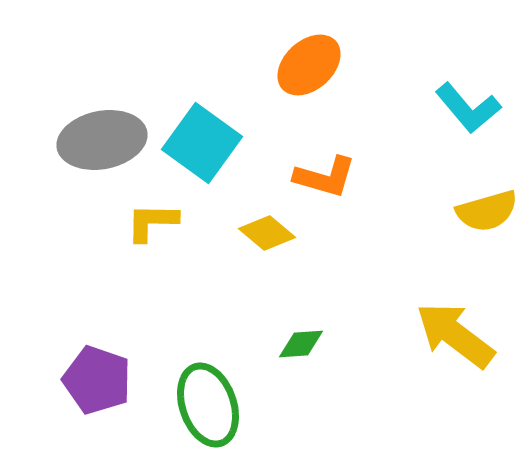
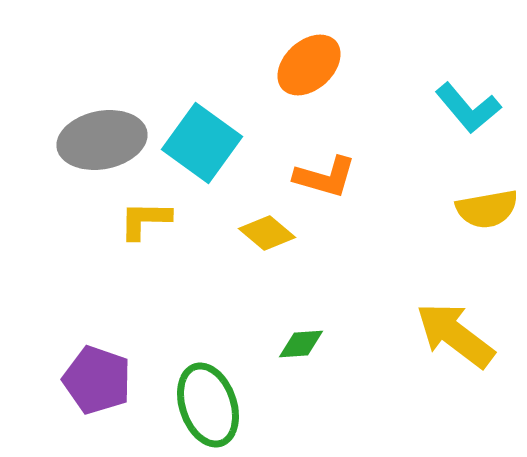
yellow semicircle: moved 2 px up; rotated 6 degrees clockwise
yellow L-shape: moved 7 px left, 2 px up
